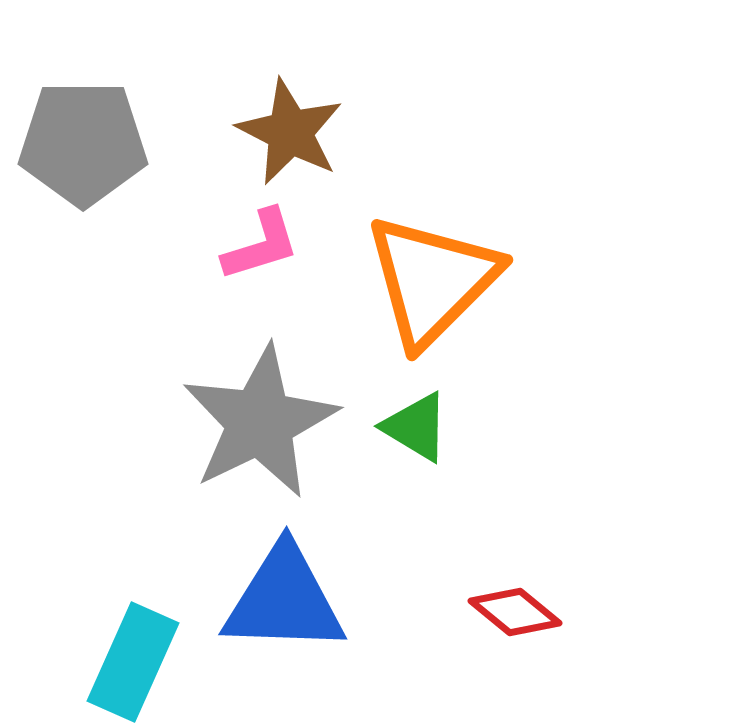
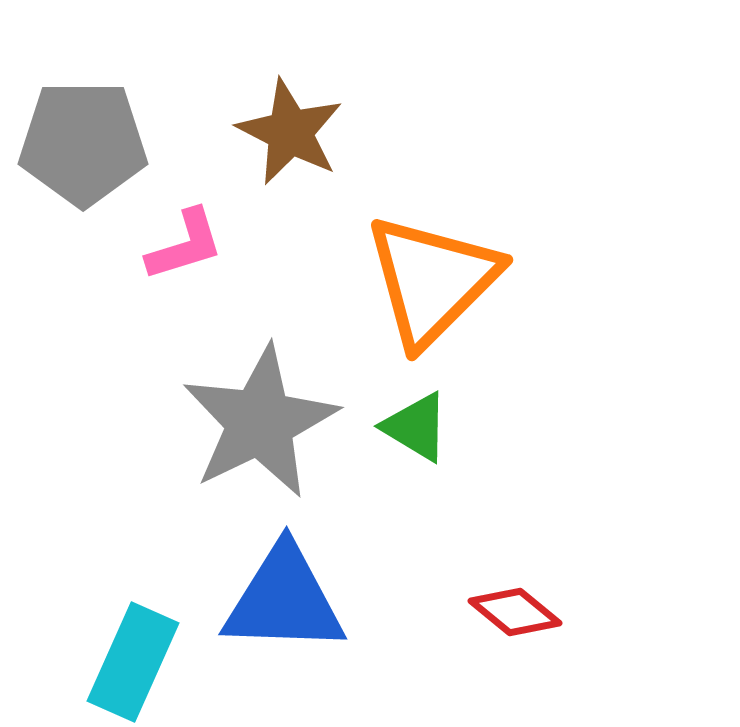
pink L-shape: moved 76 px left
